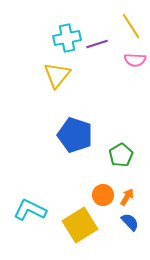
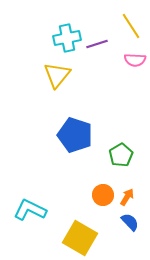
yellow square: moved 13 px down; rotated 28 degrees counterclockwise
